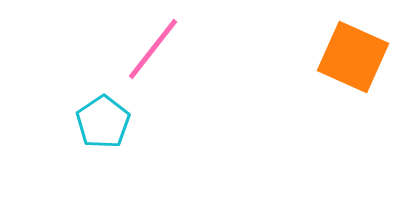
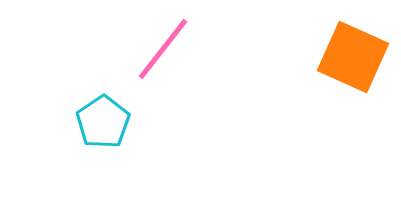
pink line: moved 10 px right
